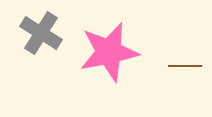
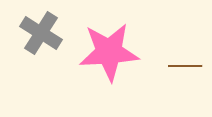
pink star: rotated 8 degrees clockwise
